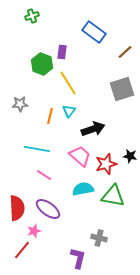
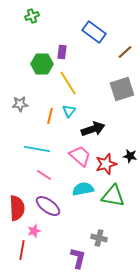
green hexagon: rotated 20 degrees counterclockwise
purple ellipse: moved 3 px up
red line: rotated 30 degrees counterclockwise
